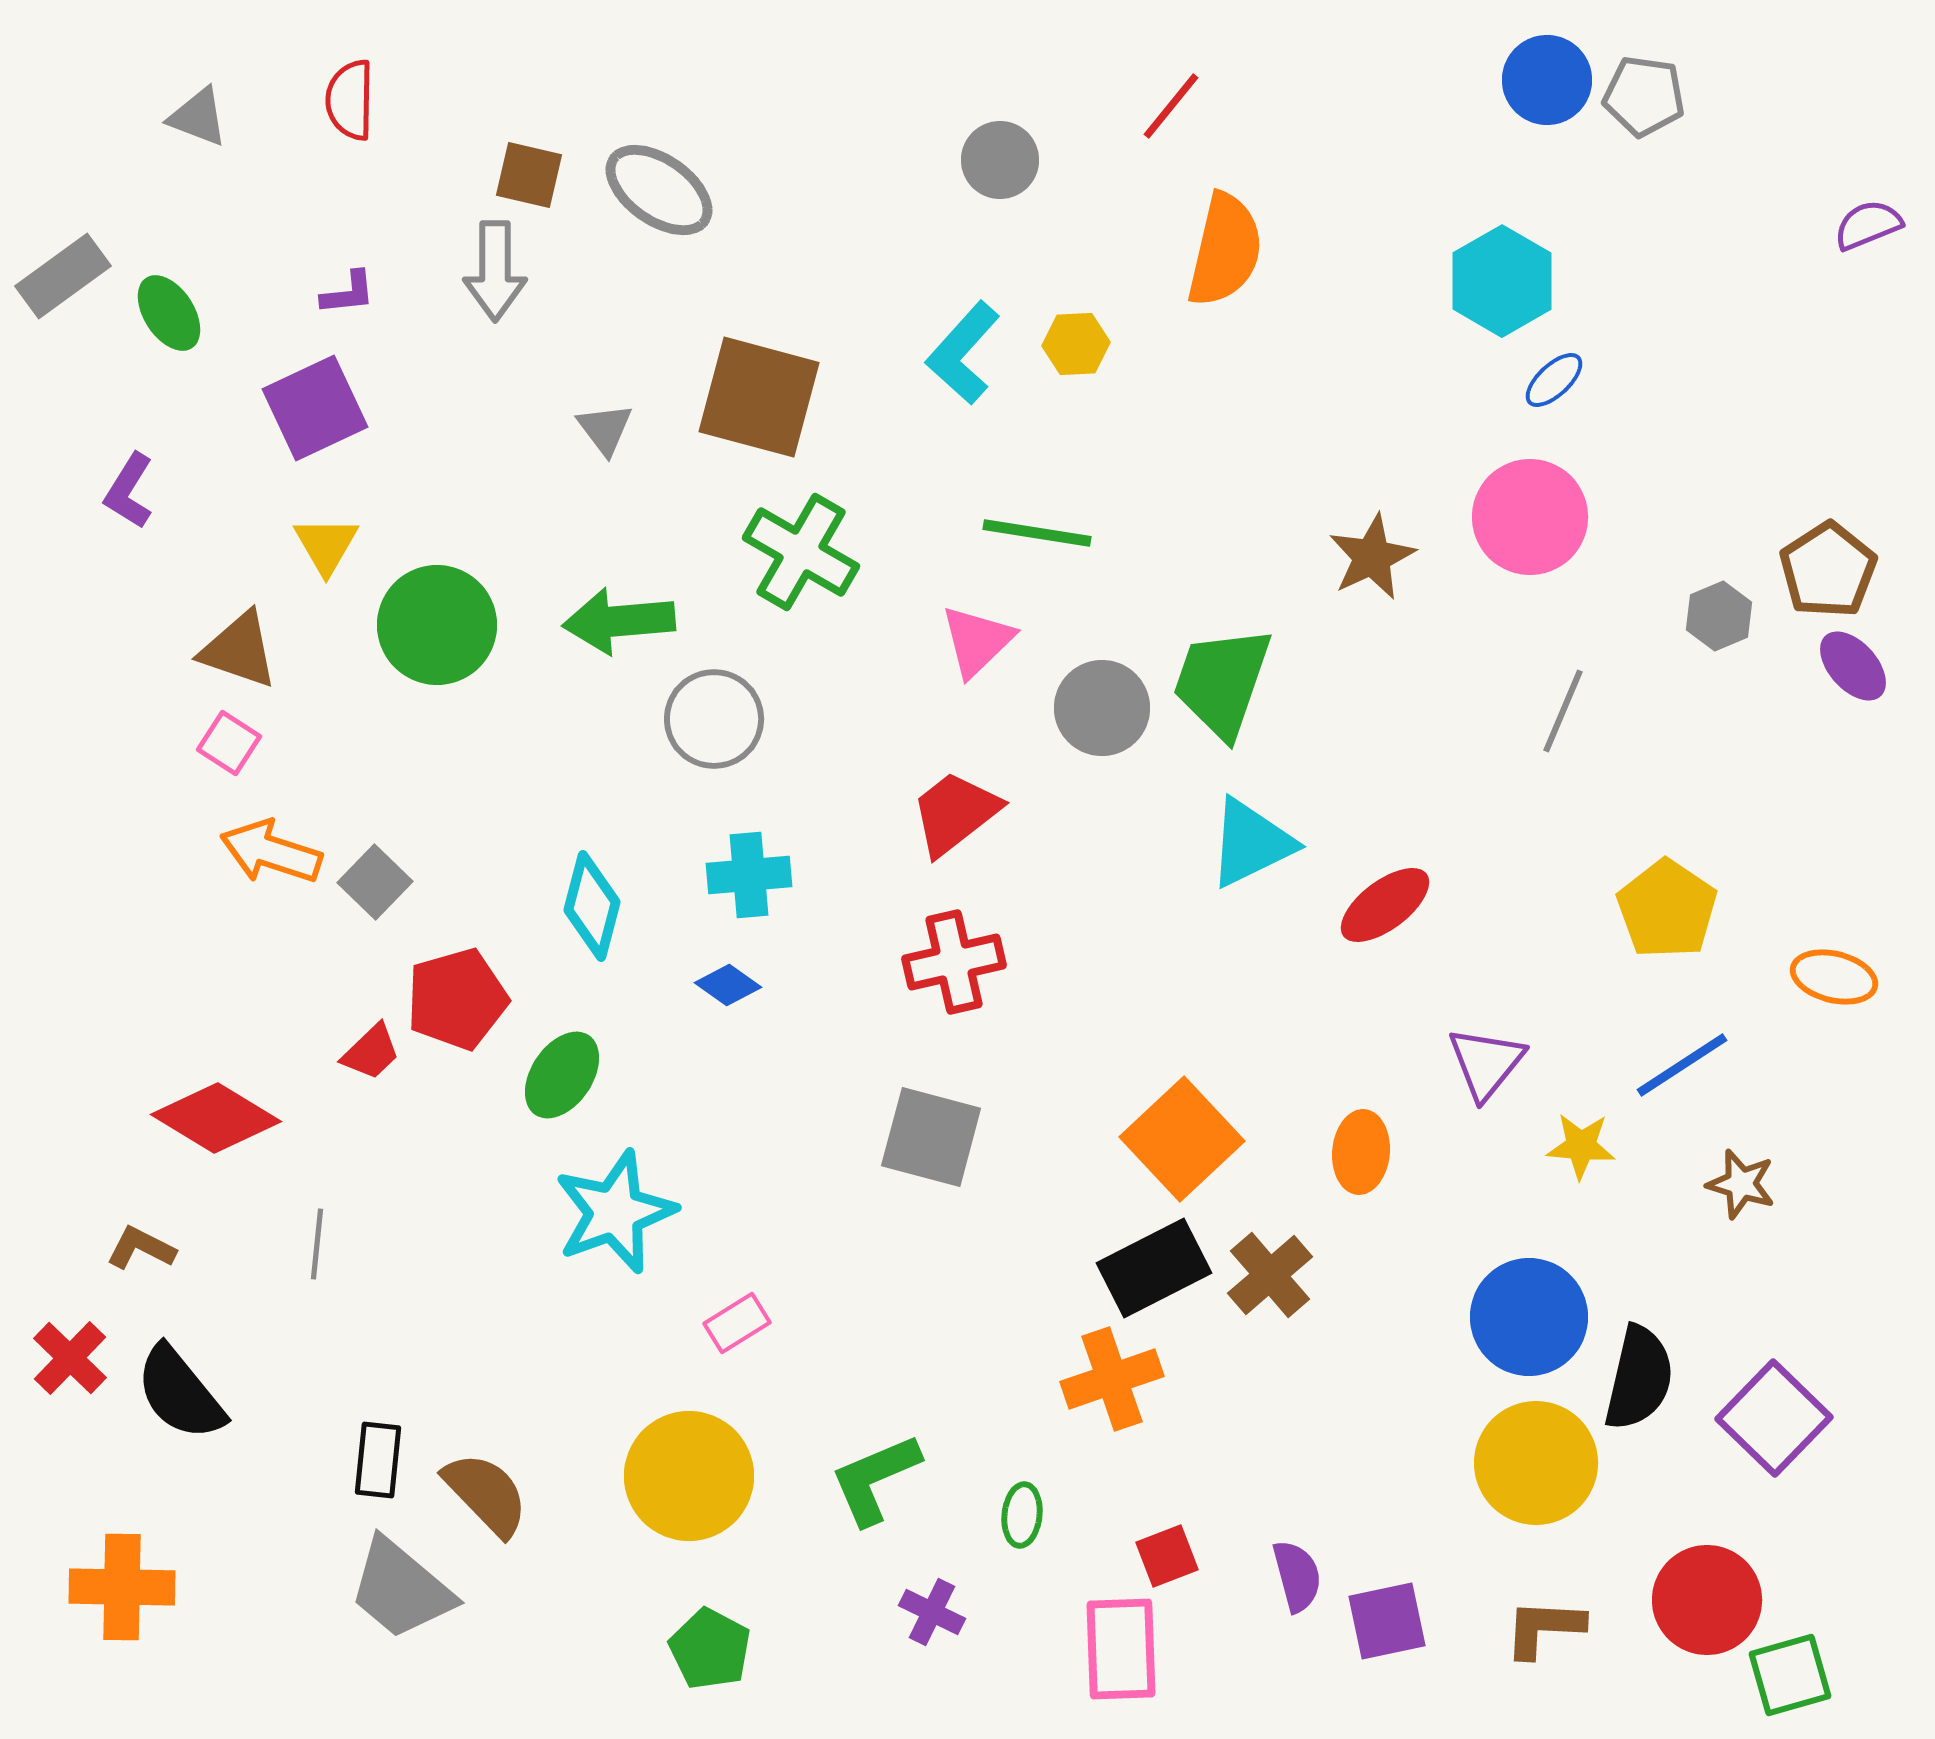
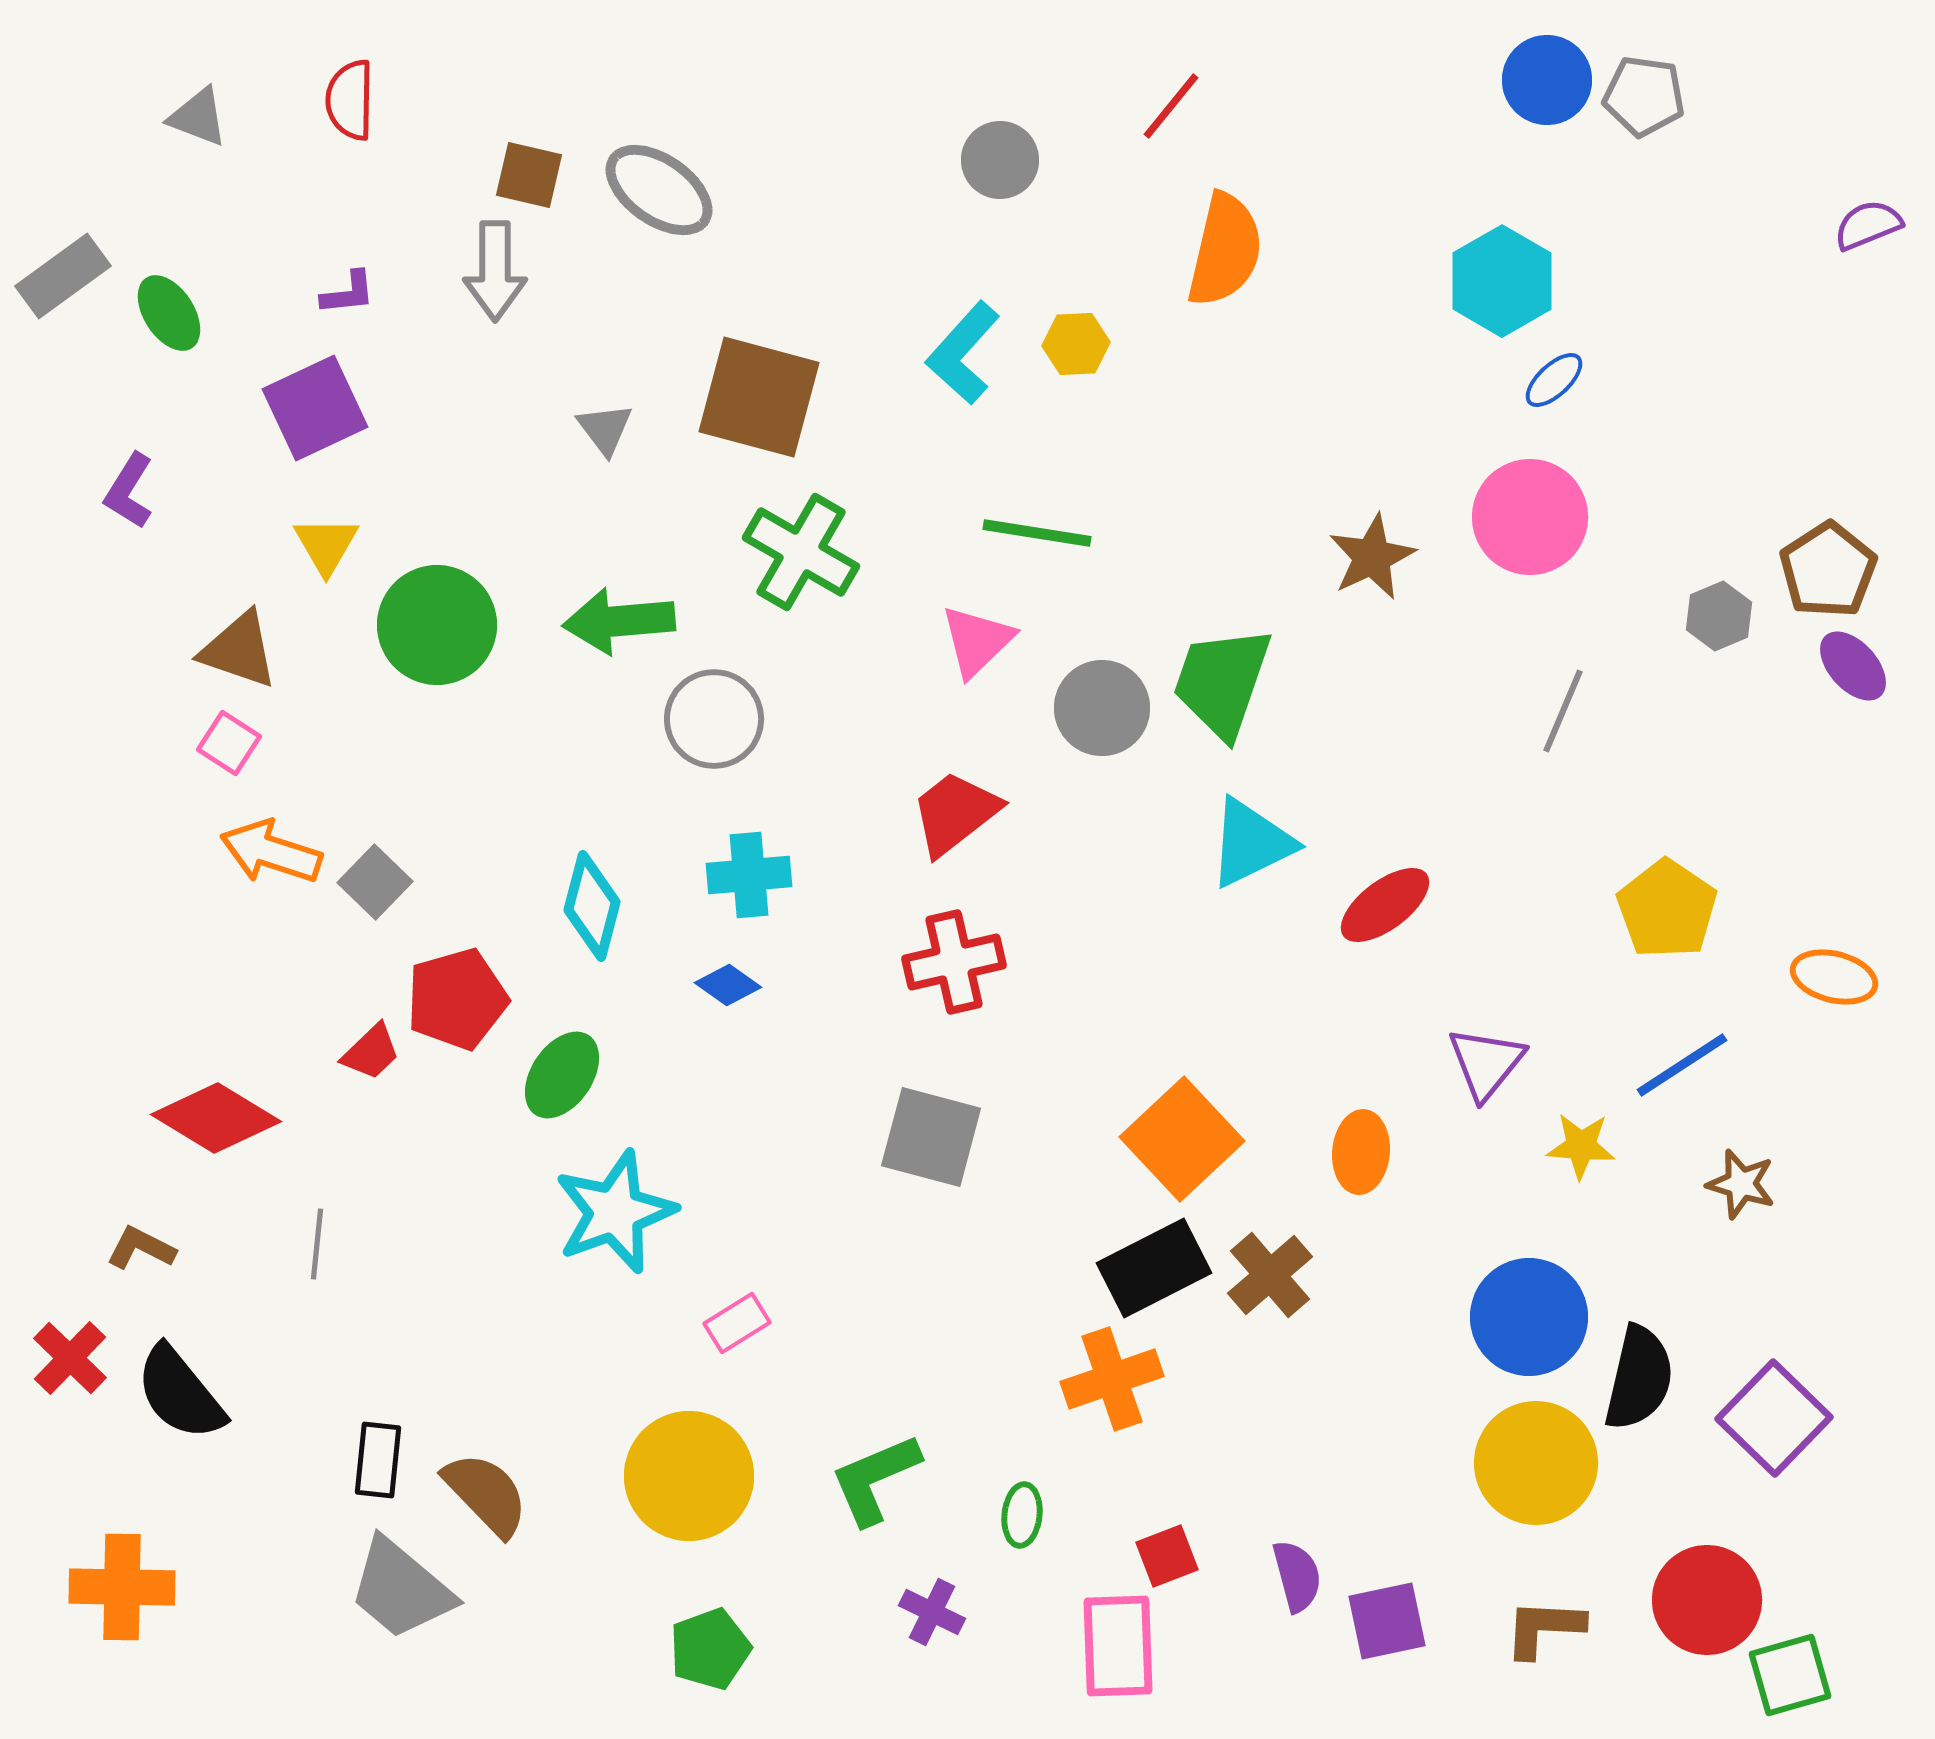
green pentagon at (710, 1649): rotated 24 degrees clockwise
pink rectangle at (1121, 1649): moved 3 px left, 3 px up
